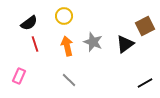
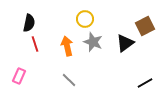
yellow circle: moved 21 px right, 3 px down
black semicircle: rotated 42 degrees counterclockwise
black triangle: moved 1 px up
